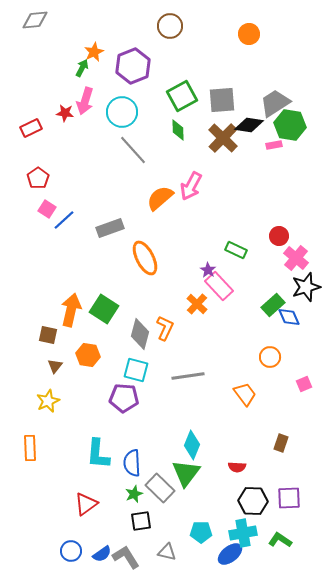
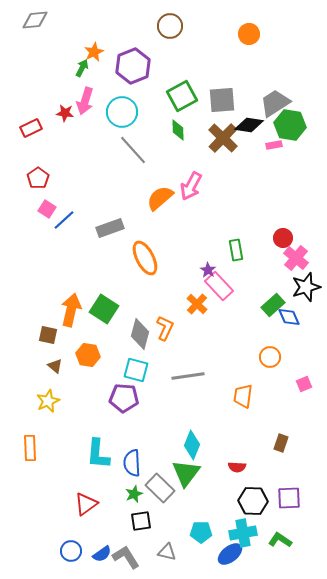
red circle at (279, 236): moved 4 px right, 2 px down
green rectangle at (236, 250): rotated 55 degrees clockwise
brown triangle at (55, 366): rotated 28 degrees counterclockwise
orange trapezoid at (245, 394): moved 2 px left, 2 px down; rotated 135 degrees counterclockwise
